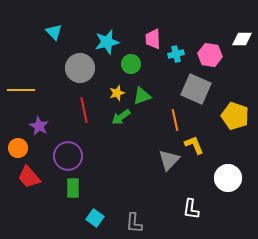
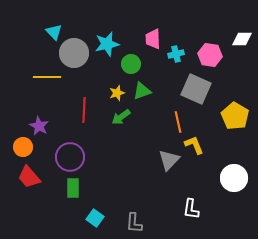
cyan star: moved 2 px down
gray circle: moved 6 px left, 15 px up
yellow line: moved 26 px right, 13 px up
green triangle: moved 5 px up
red line: rotated 15 degrees clockwise
yellow pentagon: rotated 12 degrees clockwise
orange line: moved 3 px right, 2 px down
orange circle: moved 5 px right, 1 px up
purple circle: moved 2 px right, 1 px down
white circle: moved 6 px right
